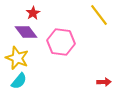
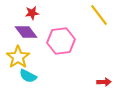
red star: moved 1 px left; rotated 24 degrees clockwise
pink hexagon: moved 1 px up; rotated 16 degrees counterclockwise
yellow star: moved 1 px right, 1 px up; rotated 15 degrees clockwise
cyan semicircle: moved 9 px right, 5 px up; rotated 78 degrees clockwise
